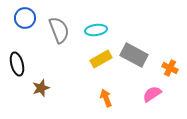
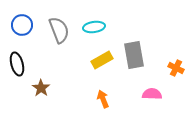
blue circle: moved 3 px left, 7 px down
cyan ellipse: moved 2 px left, 3 px up
gray rectangle: rotated 52 degrees clockwise
yellow rectangle: moved 1 px right, 1 px down
orange cross: moved 6 px right
brown star: rotated 18 degrees counterclockwise
pink semicircle: rotated 36 degrees clockwise
orange arrow: moved 3 px left, 1 px down
